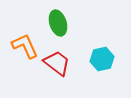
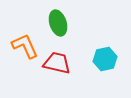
cyan hexagon: moved 3 px right
red trapezoid: rotated 24 degrees counterclockwise
